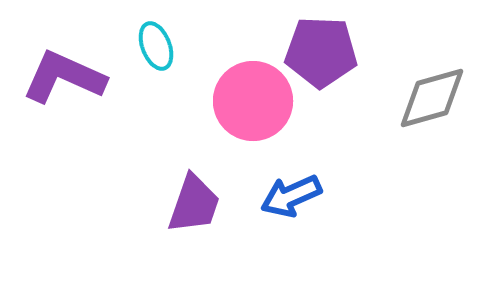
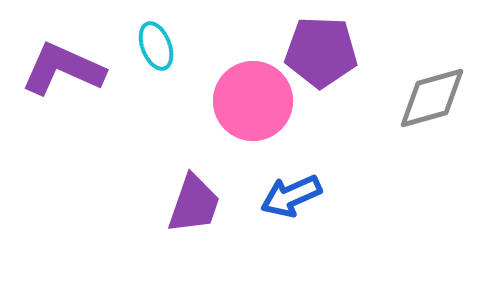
purple L-shape: moved 1 px left, 8 px up
